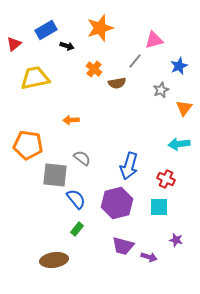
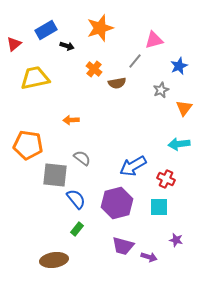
blue arrow: moved 4 px right; rotated 44 degrees clockwise
